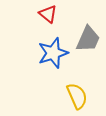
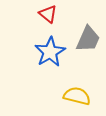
blue star: moved 3 px left, 1 px up; rotated 12 degrees counterclockwise
yellow semicircle: rotated 52 degrees counterclockwise
